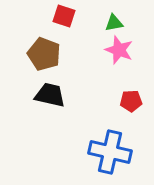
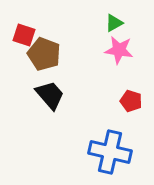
red square: moved 40 px left, 19 px down
green triangle: rotated 18 degrees counterclockwise
pink star: rotated 12 degrees counterclockwise
black trapezoid: rotated 36 degrees clockwise
red pentagon: rotated 20 degrees clockwise
